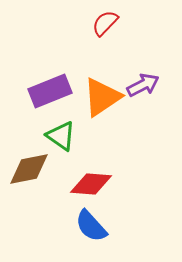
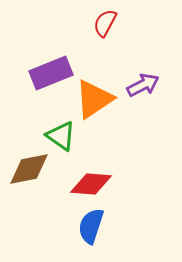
red semicircle: rotated 16 degrees counterclockwise
purple rectangle: moved 1 px right, 18 px up
orange triangle: moved 8 px left, 2 px down
blue semicircle: rotated 60 degrees clockwise
